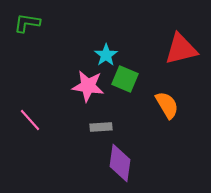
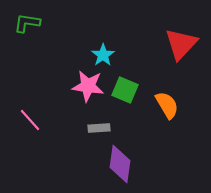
red triangle: moved 5 px up; rotated 33 degrees counterclockwise
cyan star: moved 3 px left
green square: moved 11 px down
gray rectangle: moved 2 px left, 1 px down
purple diamond: moved 1 px down
